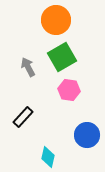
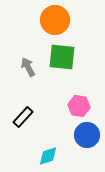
orange circle: moved 1 px left
green square: rotated 36 degrees clockwise
pink hexagon: moved 10 px right, 16 px down
cyan diamond: moved 1 px up; rotated 60 degrees clockwise
